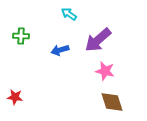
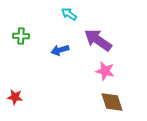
purple arrow: rotated 76 degrees clockwise
